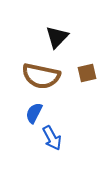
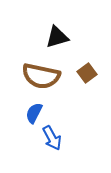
black triangle: rotated 30 degrees clockwise
brown square: rotated 24 degrees counterclockwise
